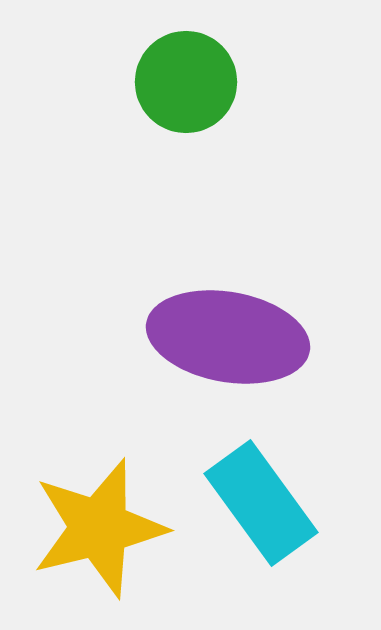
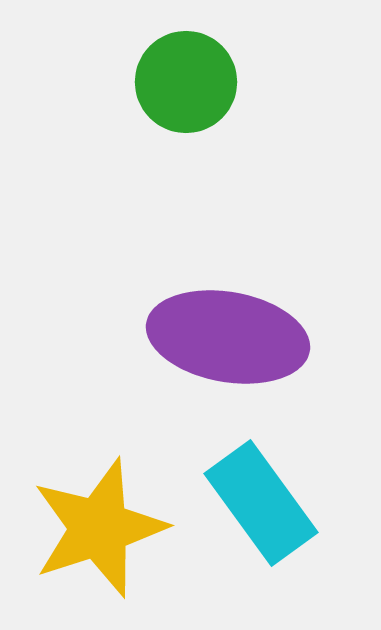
yellow star: rotated 4 degrees counterclockwise
